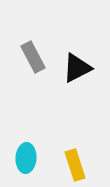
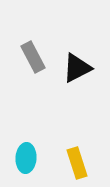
yellow rectangle: moved 2 px right, 2 px up
